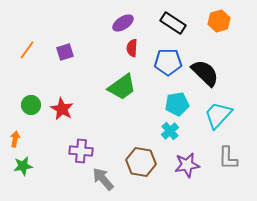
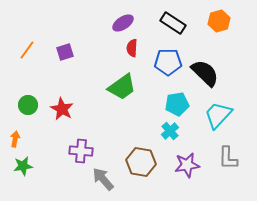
green circle: moved 3 px left
